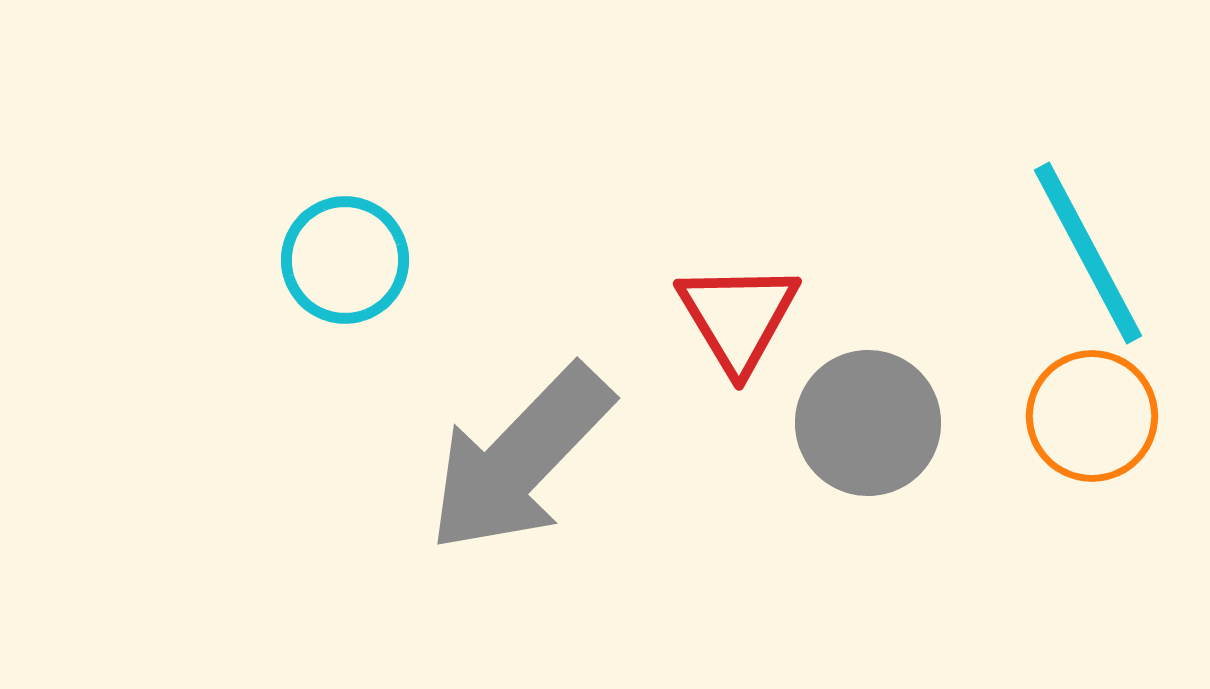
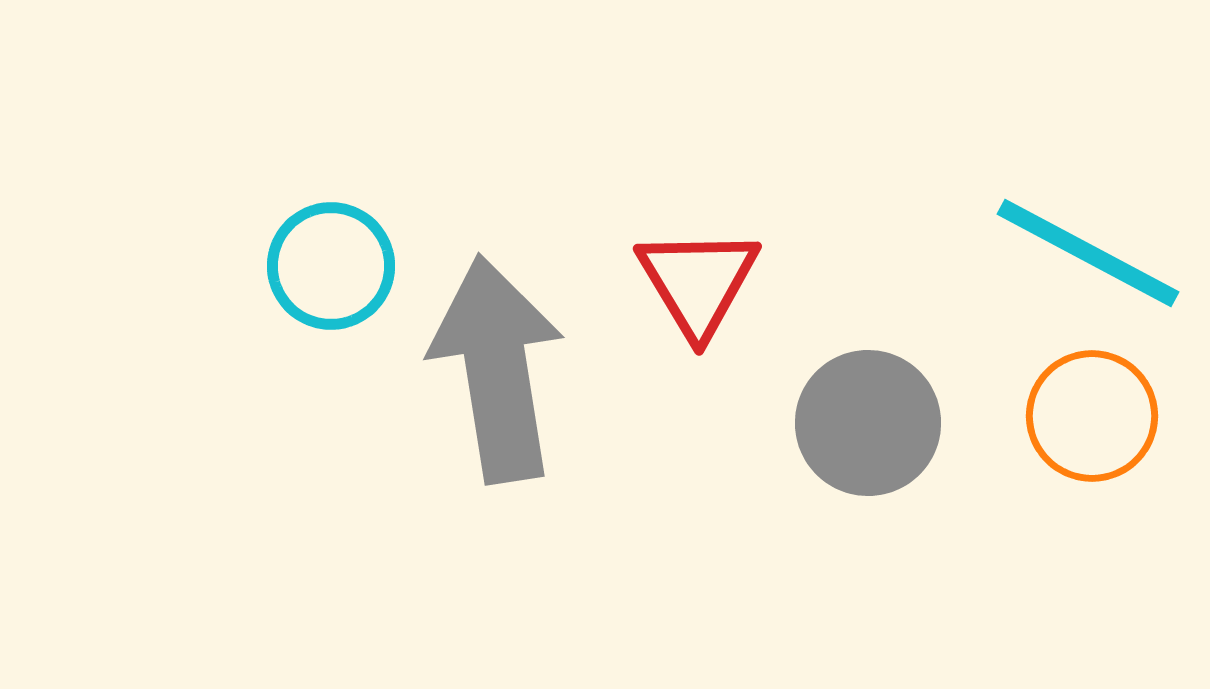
cyan line: rotated 34 degrees counterclockwise
cyan circle: moved 14 px left, 6 px down
red triangle: moved 40 px left, 35 px up
gray arrow: moved 23 px left, 90 px up; rotated 127 degrees clockwise
